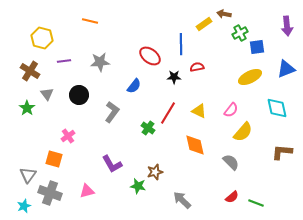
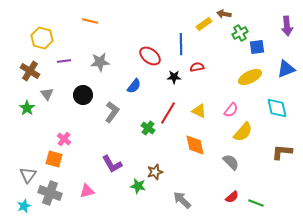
black circle at (79, 95): moved 4 px right
pink cross at (68, 136): moved 4 px left, 3 px down; rotated 16 degrees counterclockwise
